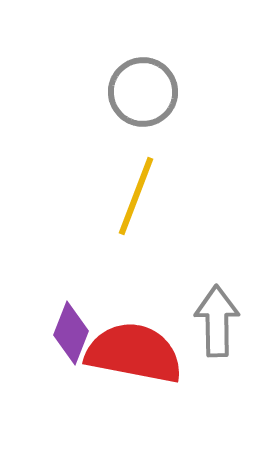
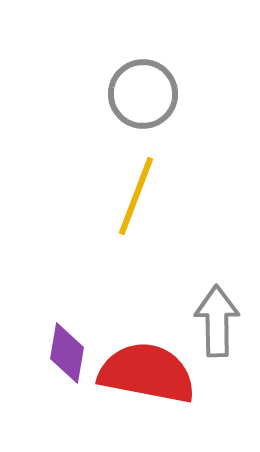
gray circle: moved 2 px down
purple diamond: moved 4 px left, 20 px down; rotated 12 degrees counterclockwise
red semicircle: moved 13 px right, 20 px down
